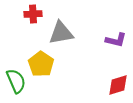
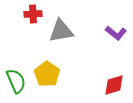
gray triangle: moved 2 px up
purple L-shape: moved 7 px up; rotated 25 degrees clockwise
yellow pentagon: moved 6 px right, 10 px down
red diamond: moved 4 px left
